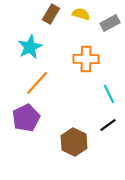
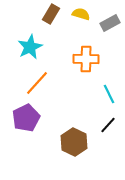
black line: rotated 12 degrees counterclockwise
